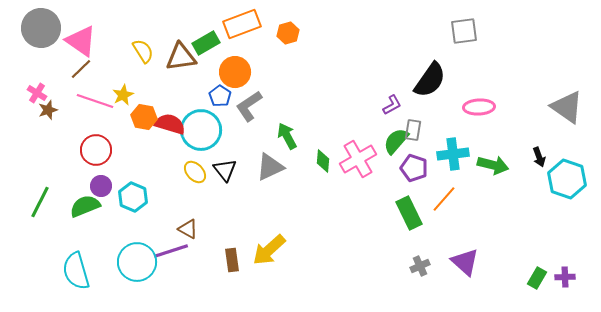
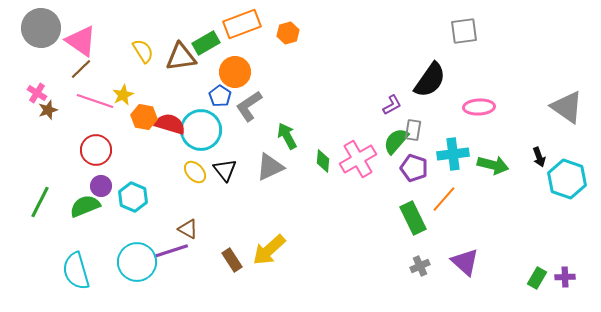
green rectangle at (409, 213): moved 4 px right, 5 px down
brown rectangle at (232, 260): rotated 25 degrees counterclockwise
